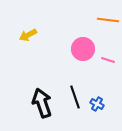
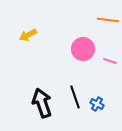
pink line: moved 2 px right, 1 px down
